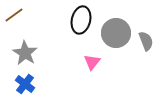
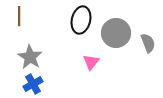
brown line: moved 5 px right, 1 px down; rotated 54 degrees counterclockwise
gray semicircle: moved 2 px right, 2 px down
gray star: moved 5 px right, 4 px down
pink triangle: moved 1 px left
blue cross: moved 8 px right; rotated 24 degrees clockwise
